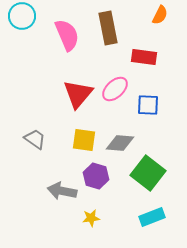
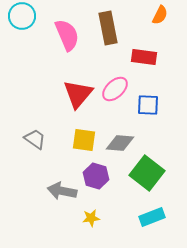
green square: moved 1 px left
